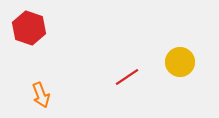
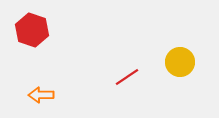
red hexagon: moved 3 px right, 2 px down
orange arrow: rotated 110 degrees clockwise
